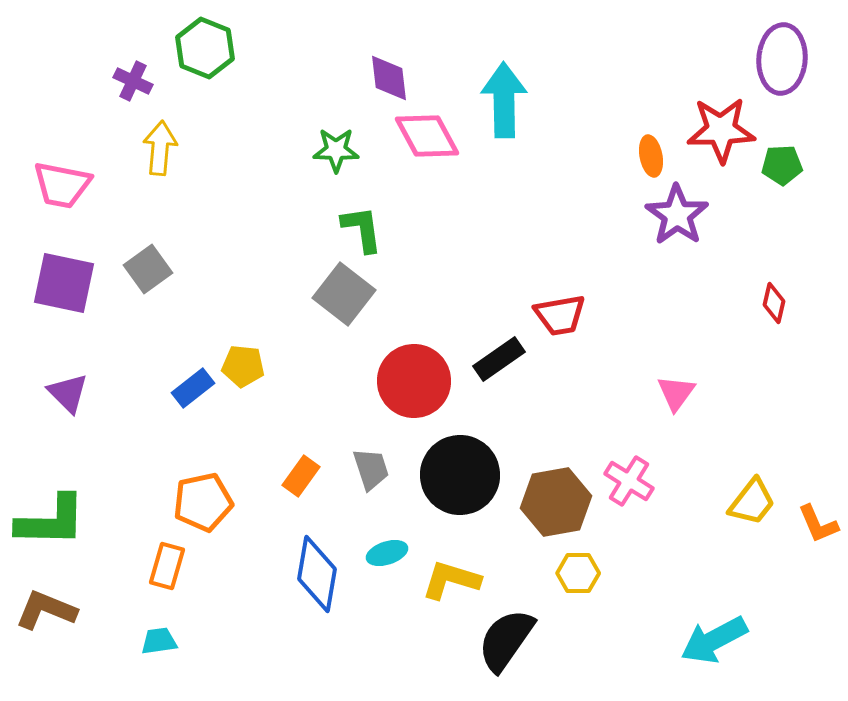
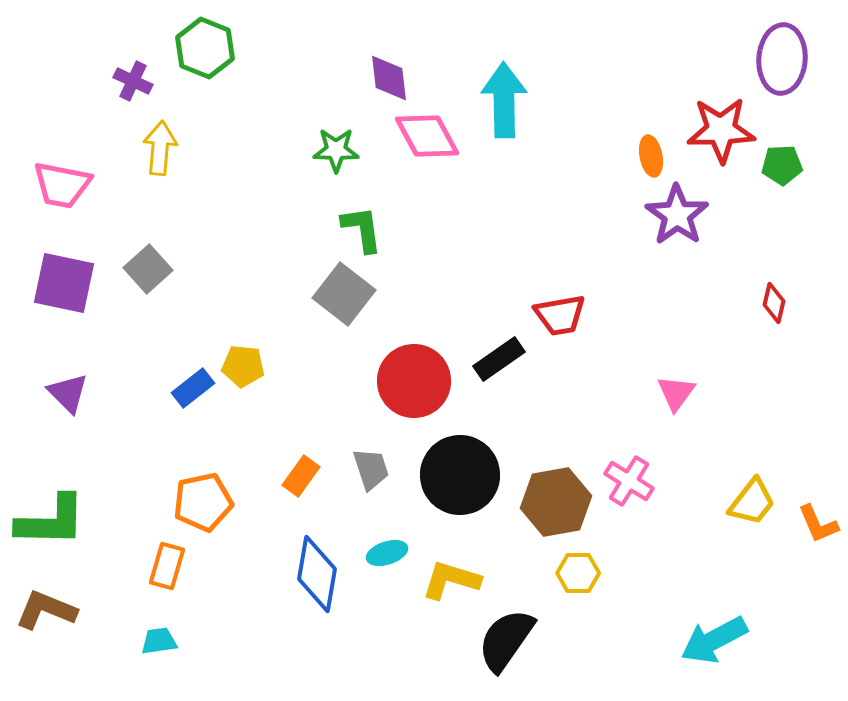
gray square at (148, 269): rotated 6 degrees counterclockwise
